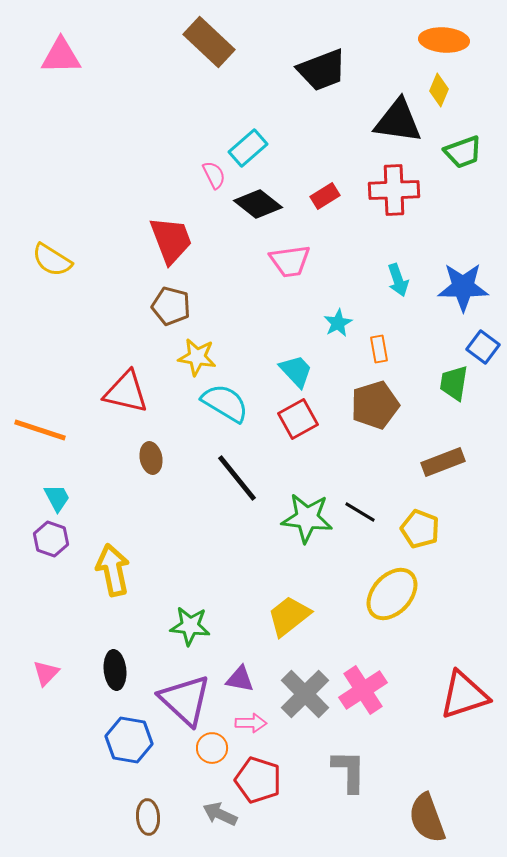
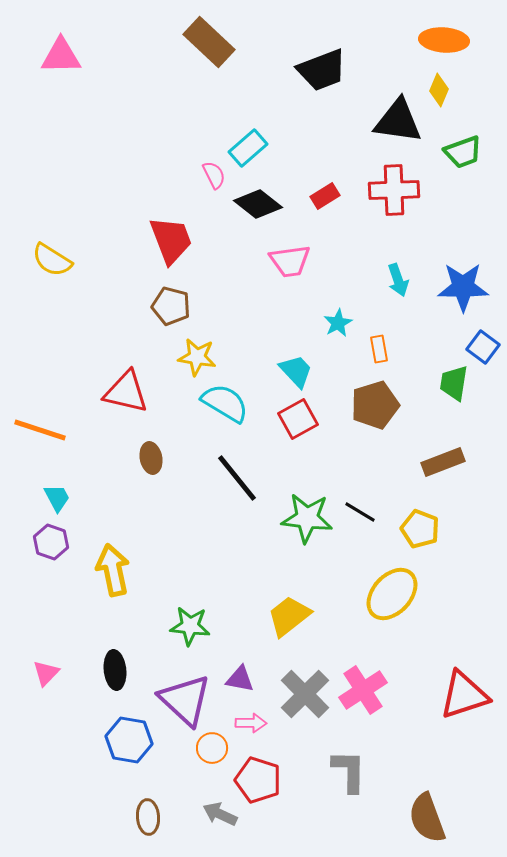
purple hexagon at (51, 539): moved 3 px down
